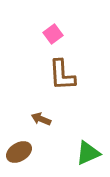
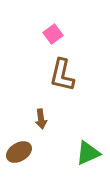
brown L-shape: rotated 16 degrees clockwise
brown arrow: rotated 120 degrees counterclockwise
